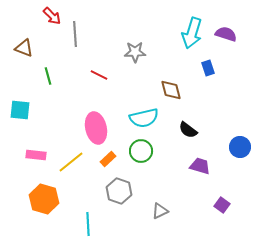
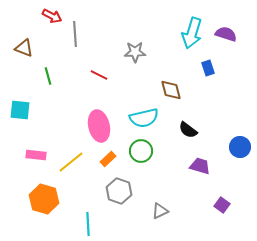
red arrow: rotated 18 degrees counterclockwise
pink ellipse: moved 3 px right, 2 px up
